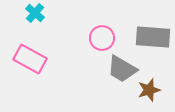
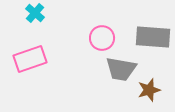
pink rectangle: rotated 48 degrees counterclockwise
gray trapezoid: moved 1 px left; rotated 20 degrees counterclockwise
